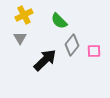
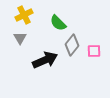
green semicircle: moved 1 px left, 2 px down
black arrow: rotated 20 degrees clockwise
